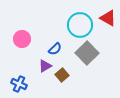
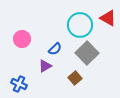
brown square: moved 13 px right, 3 px down
